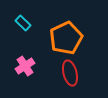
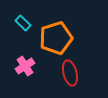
orange pentagon: moved 10 px left; rotated 8 degrees clockwise
